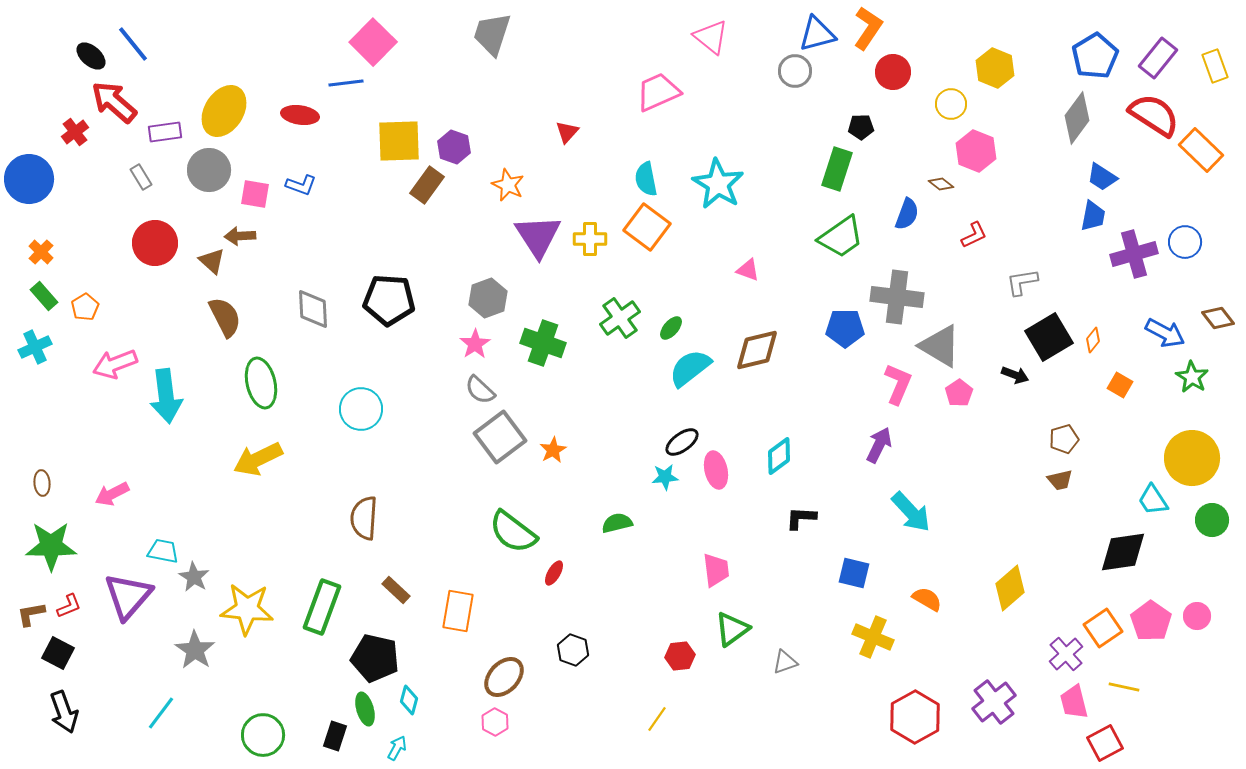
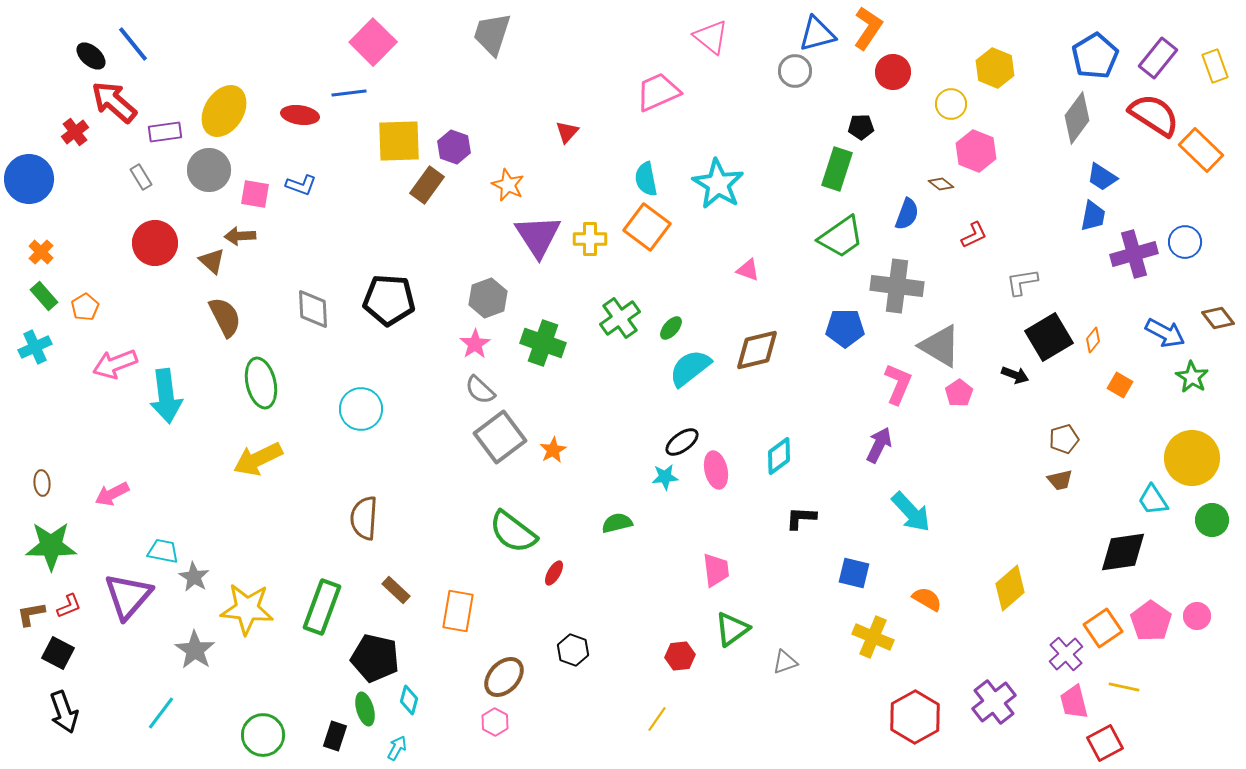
blue line at (346, 83): moved 3 px right, 10 px down
gray cross at (897, 297): moved 11 px up
